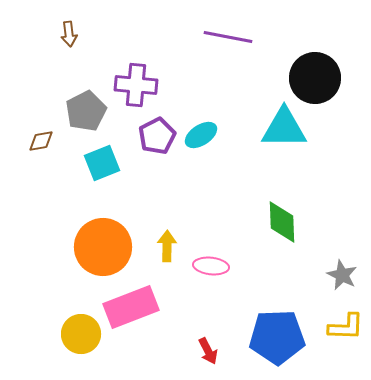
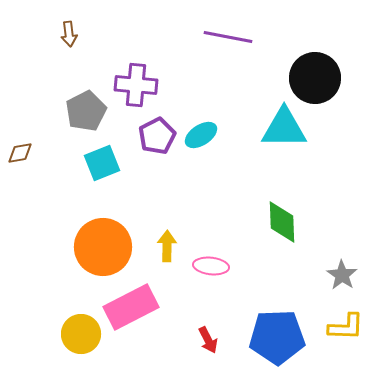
brown diamond: moved 21 px left, 12 px down
gray star: rotated 8 degrees clockwise
pink rectangle: rotated 6 degrees counterclockwise
red arrow: moved 11 px up
